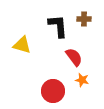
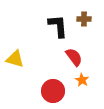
yellow triangle: moved 7 px left, 14 px down
orange star: rotated 16 degrees clockwise
